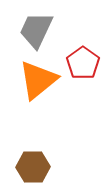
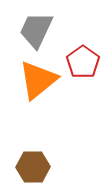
red pentagon: moved 1 px up
